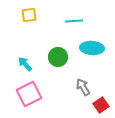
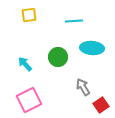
pink square: moved 6 px down
